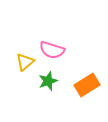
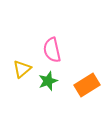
pink semicircle: rotated 60 degrees clockwise
yellow triangle: moved 3 px left, 7 px down
